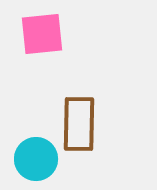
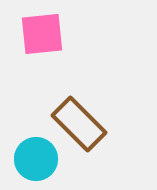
brown rectangle: rotated 46 degrees counterclockwise
